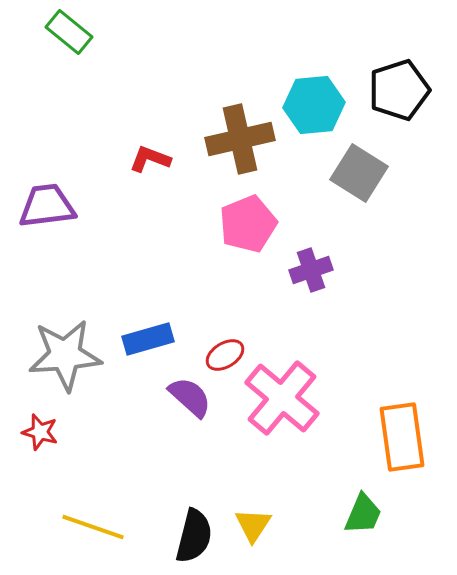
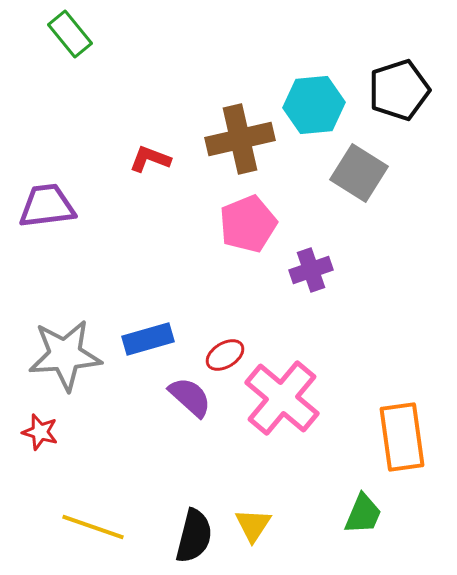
green rectangle: moved 1 px right, 2 px down; rotated 12 degrees clockwise
